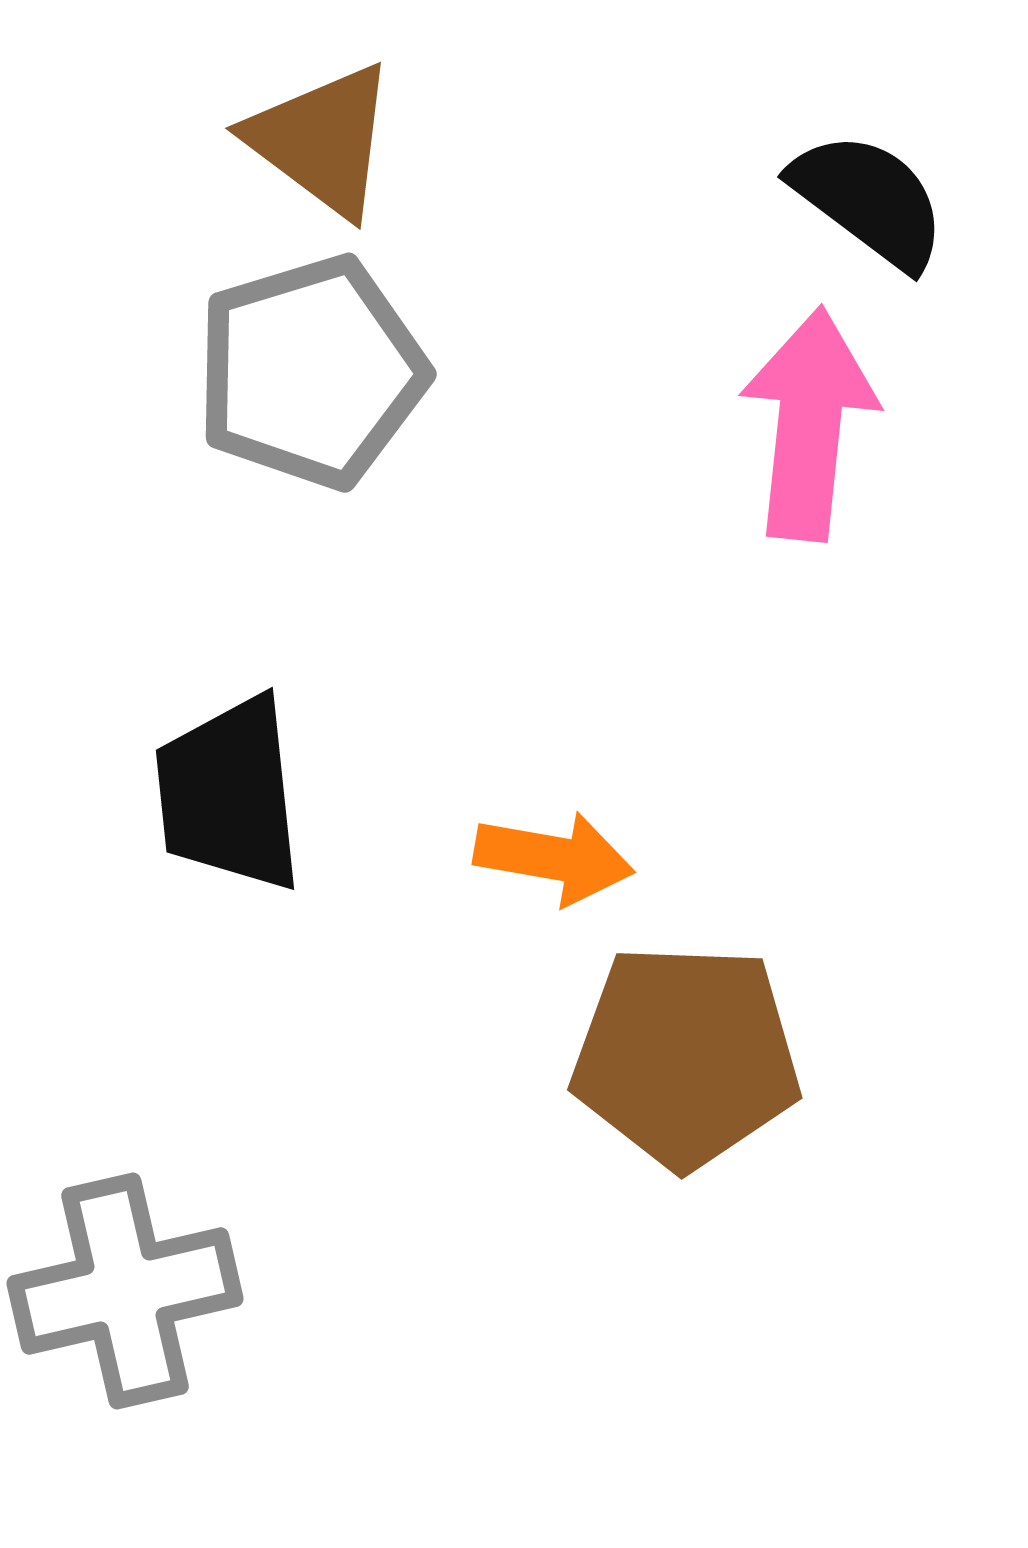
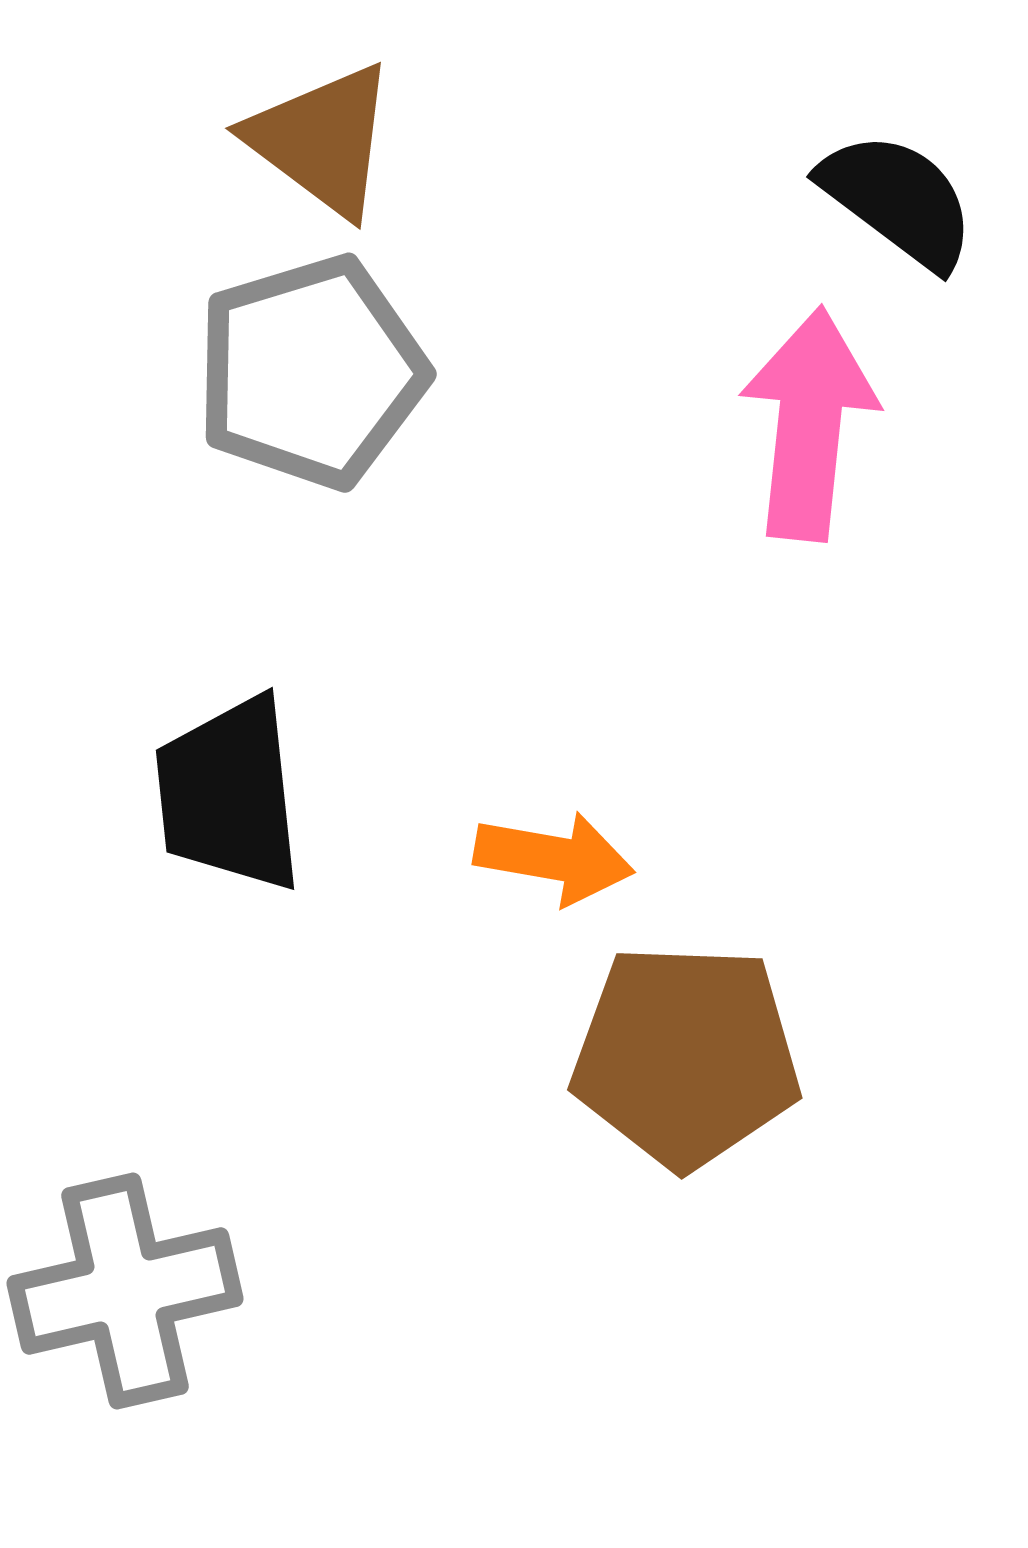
black semicircle: moved 29 px right
